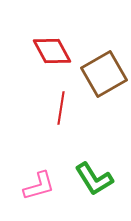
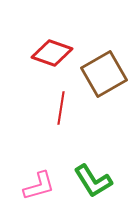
red diamond: moved 2 px down; rotated 42 degrees counterclockwise
green L-shape: moved 1 px left, 2 px down
